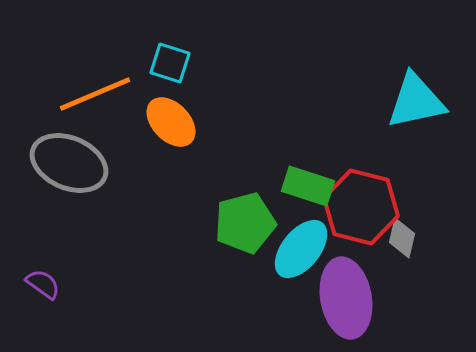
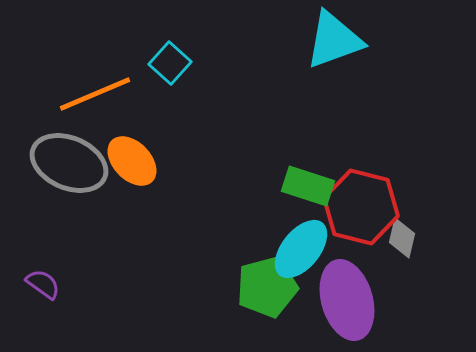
cyan square: rotated 24 degrees clockwise
cyan triangle: moved 82 px left, 61 px up; rotated 8 degrees counterclockwise
orange ellipse: moved 39 px left, 39 px down
green pentagon: moved 22 px right, 64 px down
purple ellipse: moved 1 px right, 2 px down; rotated 6 degrees counterclockwise
